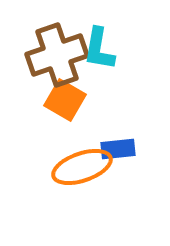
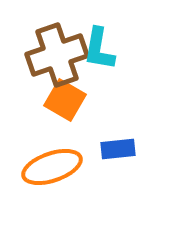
orange ellipse: moved 30 px left
